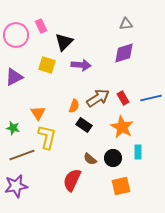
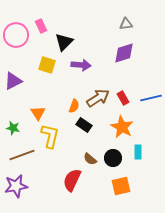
purple triangle: moved 1 px left, 4 px down
yellow L-shape: moved 3 px right, 1 px up
